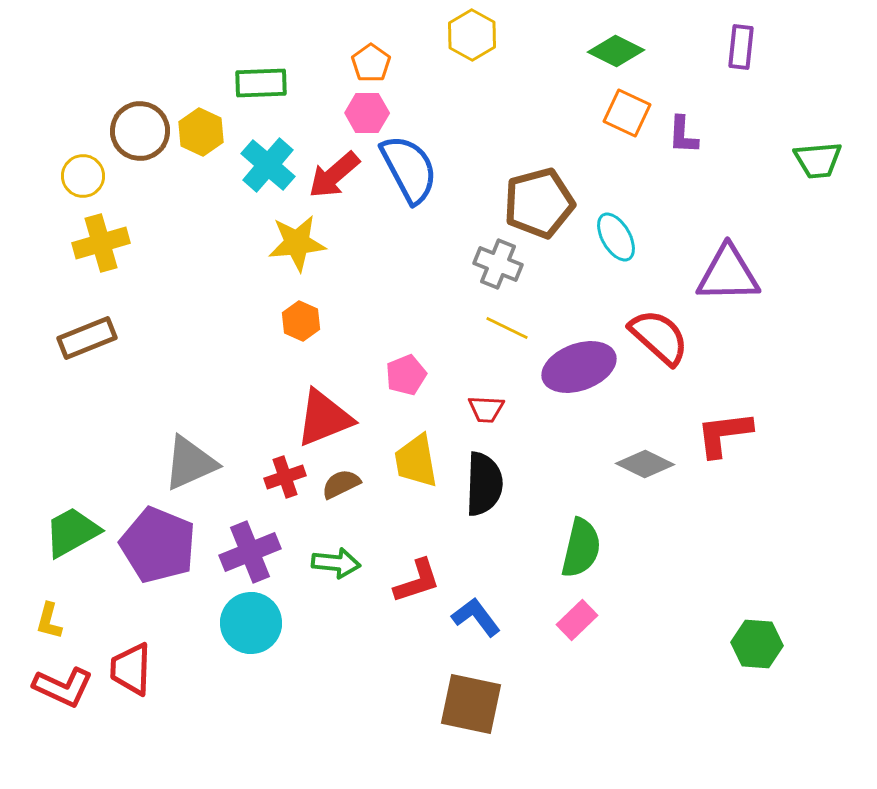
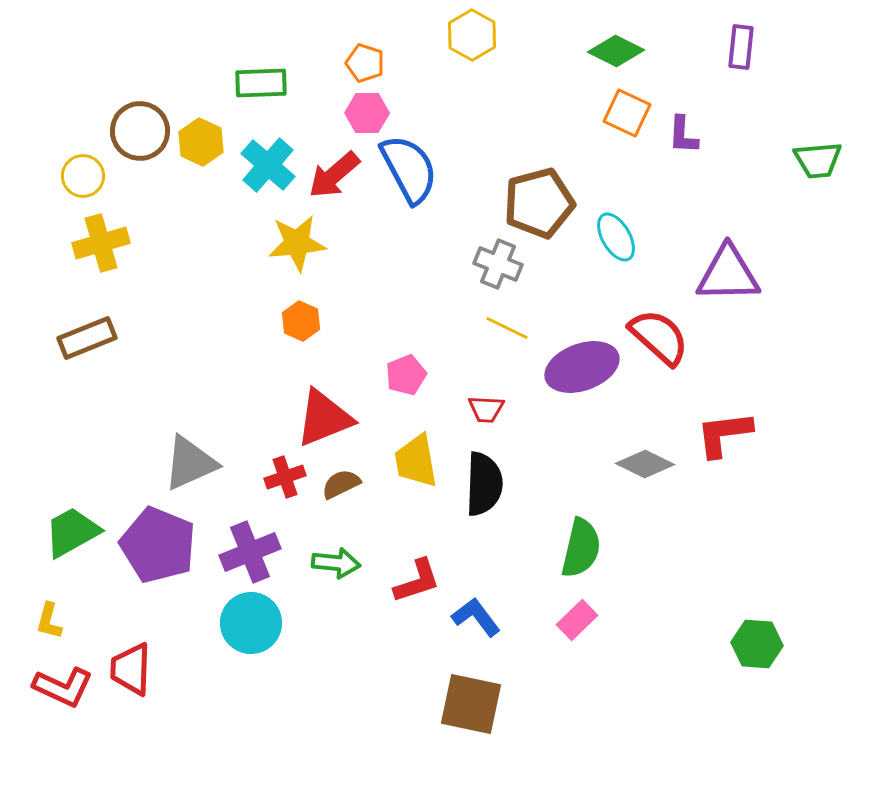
orange pentagon at (371, 63): moved 6 px left; rotated 18 degrees counterclockwise
yellow hexagon at (201, 132): moved 10 px down
purple ellipse at (579, 367): moved 3 px right
